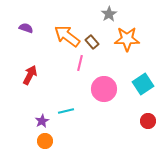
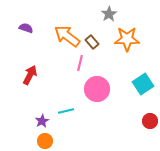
pink circle: moved 7 px left
red circle: moved 2 px right
